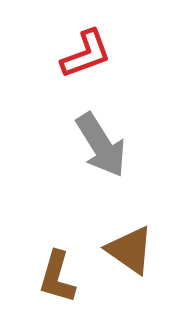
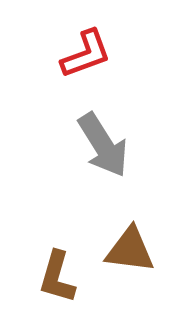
gray arrow: moved 2 px right
brown triangle: rotated 28 degrees counterclockwise
